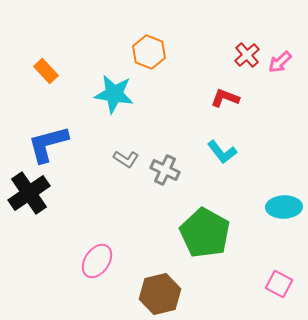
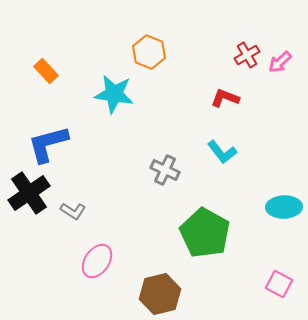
red cross: rotated 10 degrees clockwise
gray L-shape: moved 53 px left, 52 px down
